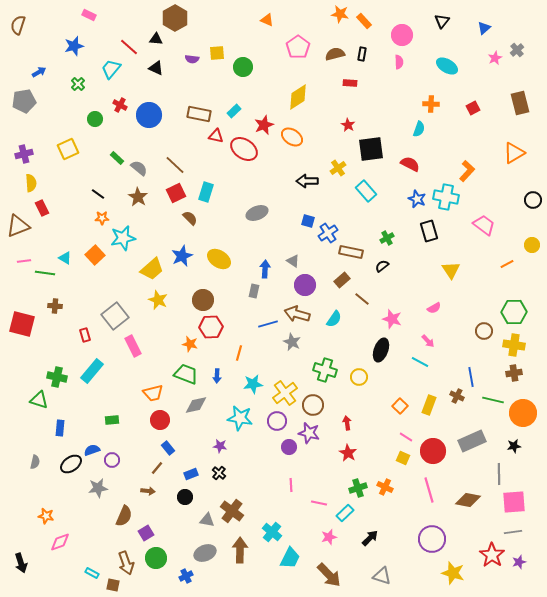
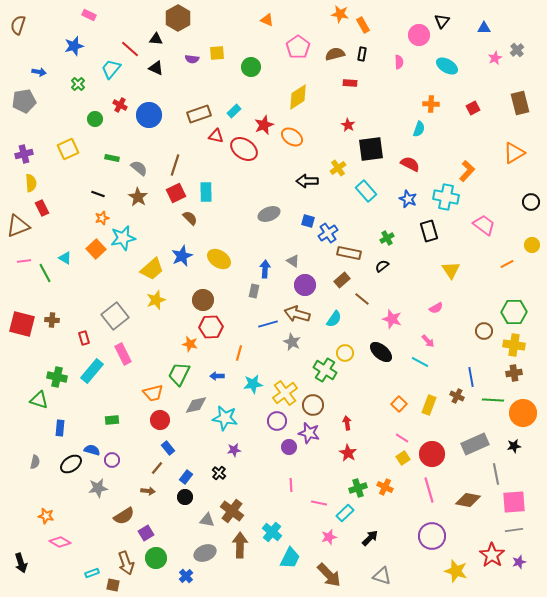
brown hexagon at (175, 18): moved 3 px right
orange rectangle at (364, 21): moved 1 px left, 4 px down; rotated 14 degrees clockwise
blue triangle at (484, 28): rotated 40 degrees clockwise
pink circle at (402, 35): moved 17 px right
red line at (129, 47): moved 1 px right, 2 px down
green circle at (243, 67): moved 8 px right
blue arrow at (39, 72): rotated 40 degrees clockwise
brown rectangle at (199, 114): rotated 30 degrees counterclockwise
green rectangle at (117, 158): moved 5 px left; rotated 32 degrees counterclockwise
brown line at (175, 165): rotated 65 degrees clockwise
cyan rectangle at (206, 192): rotated 18 degrees counterclockwise
black line at (98, 194): rotated 16 degrees counterclockwise
blue star at (417, 199): moved 9 px left
black circle at (533, 200): moved 2 px left, 2 px down
gray ellipse at (257, 213): moved 12 px right, 1 px down
orange star at (102, 218): rotated 16 degrees counterclockwise
brown rectangle at (351, 252): moved 2 px left, 1 px down
orange square at (95, 255): moved 1 px right, 6 px up
green line at (45, 273): rotated 54 degrees clockwise
yellow star at (158, 300): moved 2 px left; rotated 30 degrees clockwise
brown cross at (55, 306): moved 3 px left, 14 px down
pink semicircle at (434, 308): moved 2 px right
red rectangle at (85, 335): moved 1 px left, 3 px down
pink rectangle at (133, 346): moved 10 px left, 8 px down
black ellipse at (381, 350): moved 2 px down; rotated 70 degrees counterclockwise
green cross at (325, 370): rotated 15 degrees clockwise
green trapezoid at (186, 374): moved 7 px left; rotated 85 degrees counterclockwise
blue arrow at (217, 376): rotated 88 degrees clockwise
yellow circle at (359, 377): moved 14 px left, 24 px up
green line at (493, 400): rotated 10 degrees counterclockwise
orange square at (400, 406): moved 1 px left, 2 px up
cyan star at (240, 418): moved 15 px left
pink line at (406, 437): moved 4 px left, 1 px down
gray rectangle at (472, 441): moved 3 px right, 3 px down
purple star at (220, 446): moved 14 px right, 4 px down; rotated 16 degrees counterclockwise
blue semicircle at (92, 450): rotated 35 degrees clockwise
red circle at (433, 451): moved 1 px left, 3 px down
yellow square at (403, 458): rotated 32 degrees clockwise
blue rectangle at (191, 474): moved 5 px left, 3 px down; rotated 32 degrees counterclockwise
gray line at (499, 474): moved 3 px left; rotated 10 degrees counterclockwise
brown semicircle at (124, 516): rotated 35 degrees clockwise
gray line at (513, 532): moved 1 px right, 2 px up
purple circle at (432, 539): moved 3 px up
pink diamond at (60, 542): rotated 50 degrees clockwise
brown arrow at (240, 550): moved 5 px up
cyan rectangle at (92, 573): rotated 48 degrees counterclockwise
yellow star at (453, 573): moved 3 px right, 2 px up
blue cross at (186, 576): rotated 16 degrees counterclockwise
